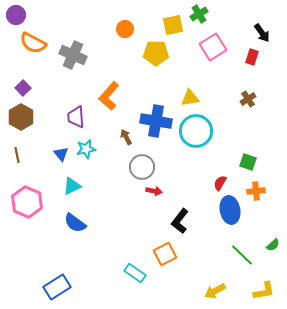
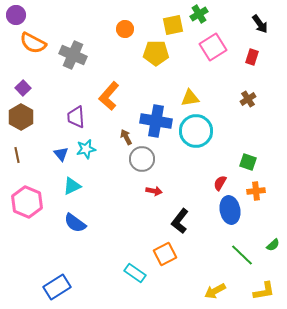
black arrow: moved 2 px left, 9 px up
gray circle: moved 8 px up
